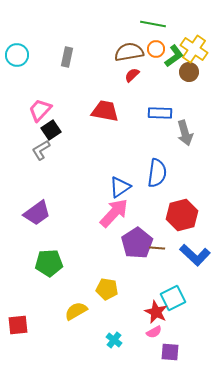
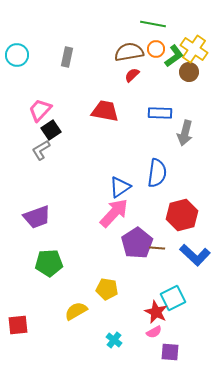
gray arrow: rotated 30 degrees clockwise
purple trapezoid: moved 4 px down; rotated 16 degrees clockwise
